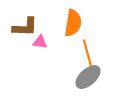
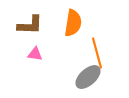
brown L-shape: moved 5 px right, 2 px up
pink triangle: moved 5 px left, 12 px down
orange line: moved 9 px right, 2 px up
